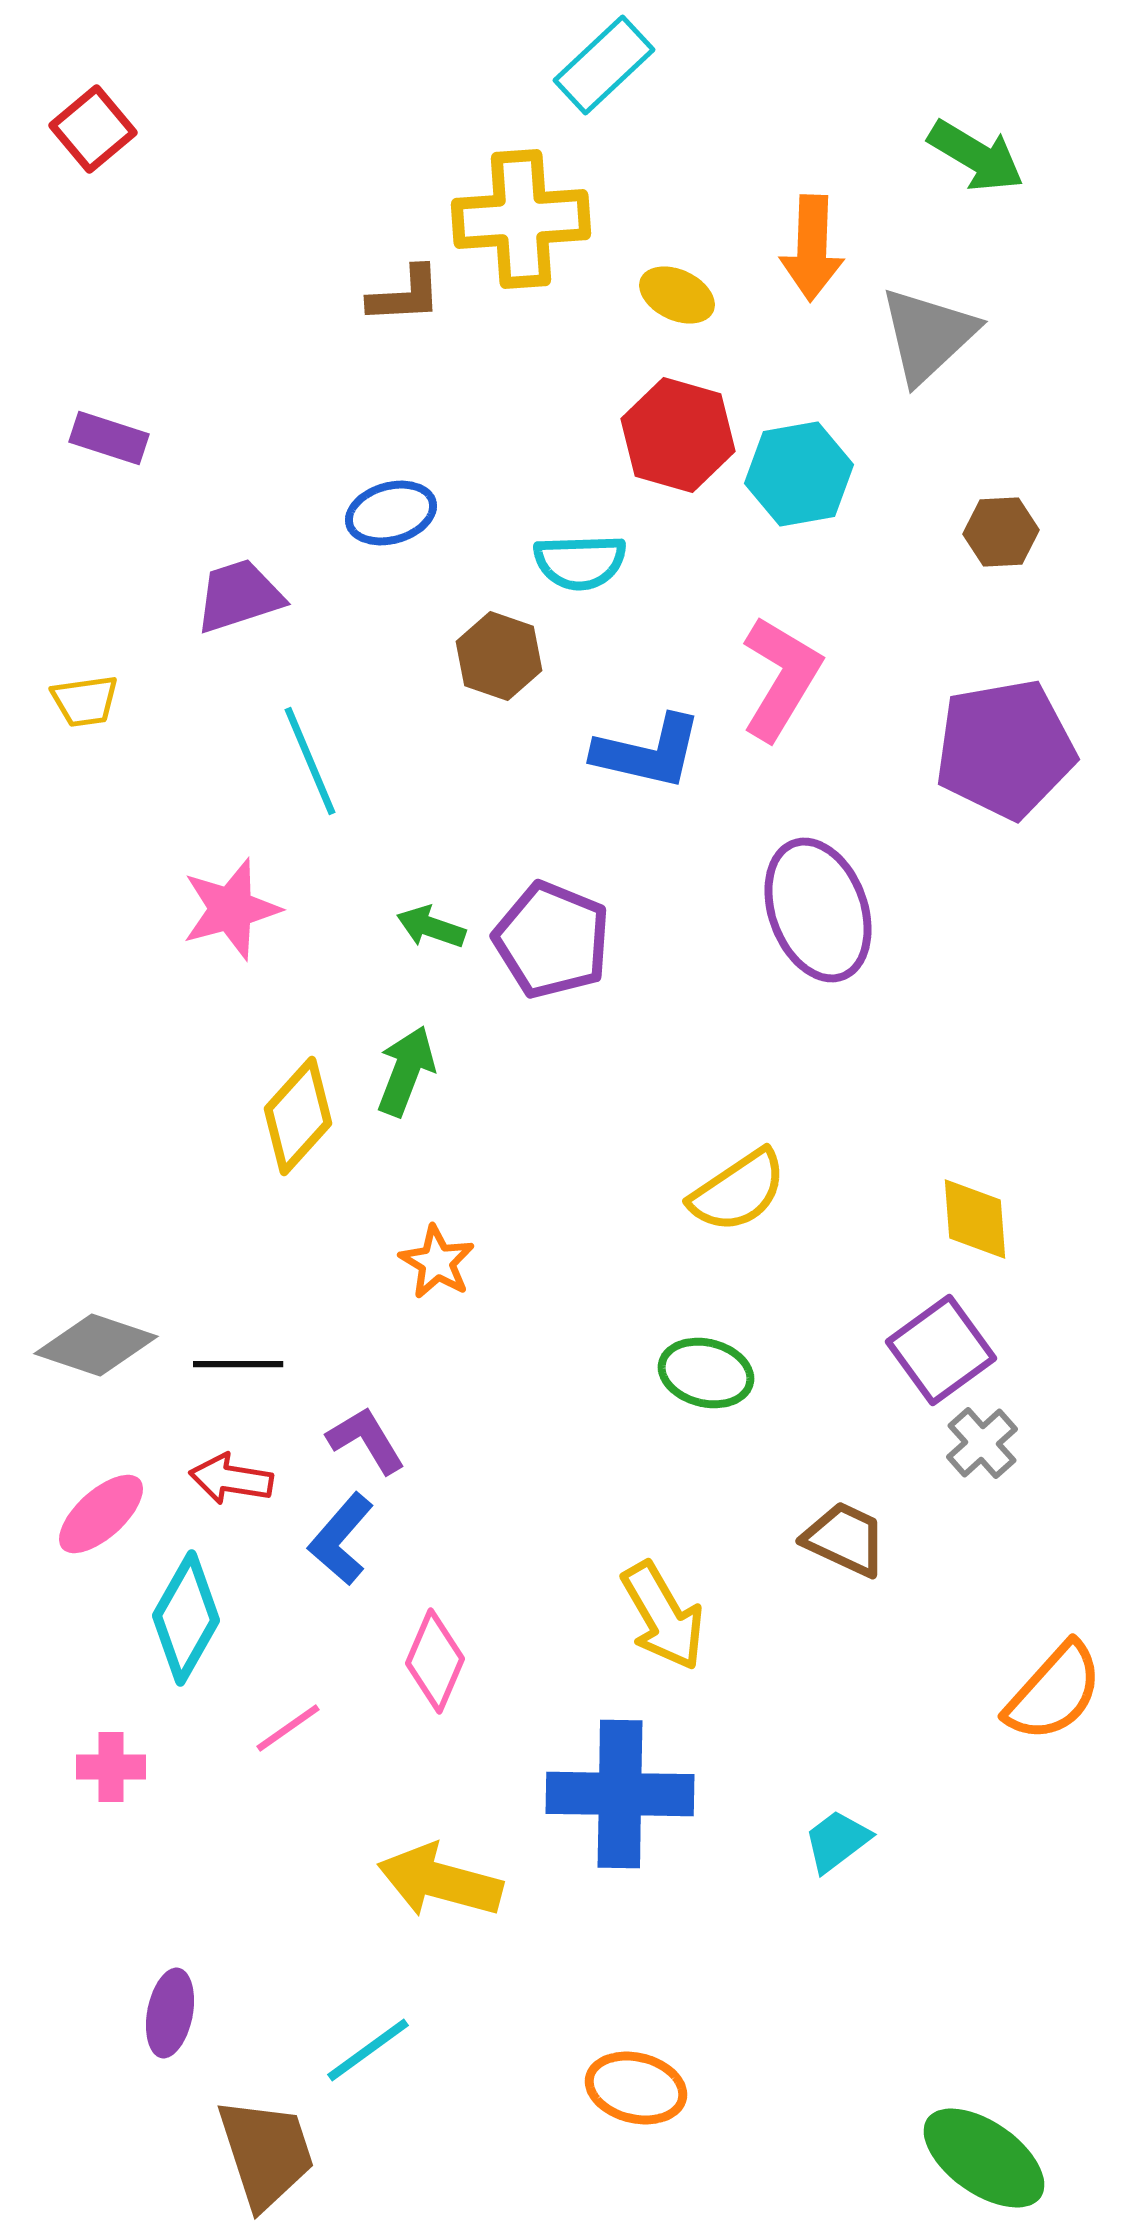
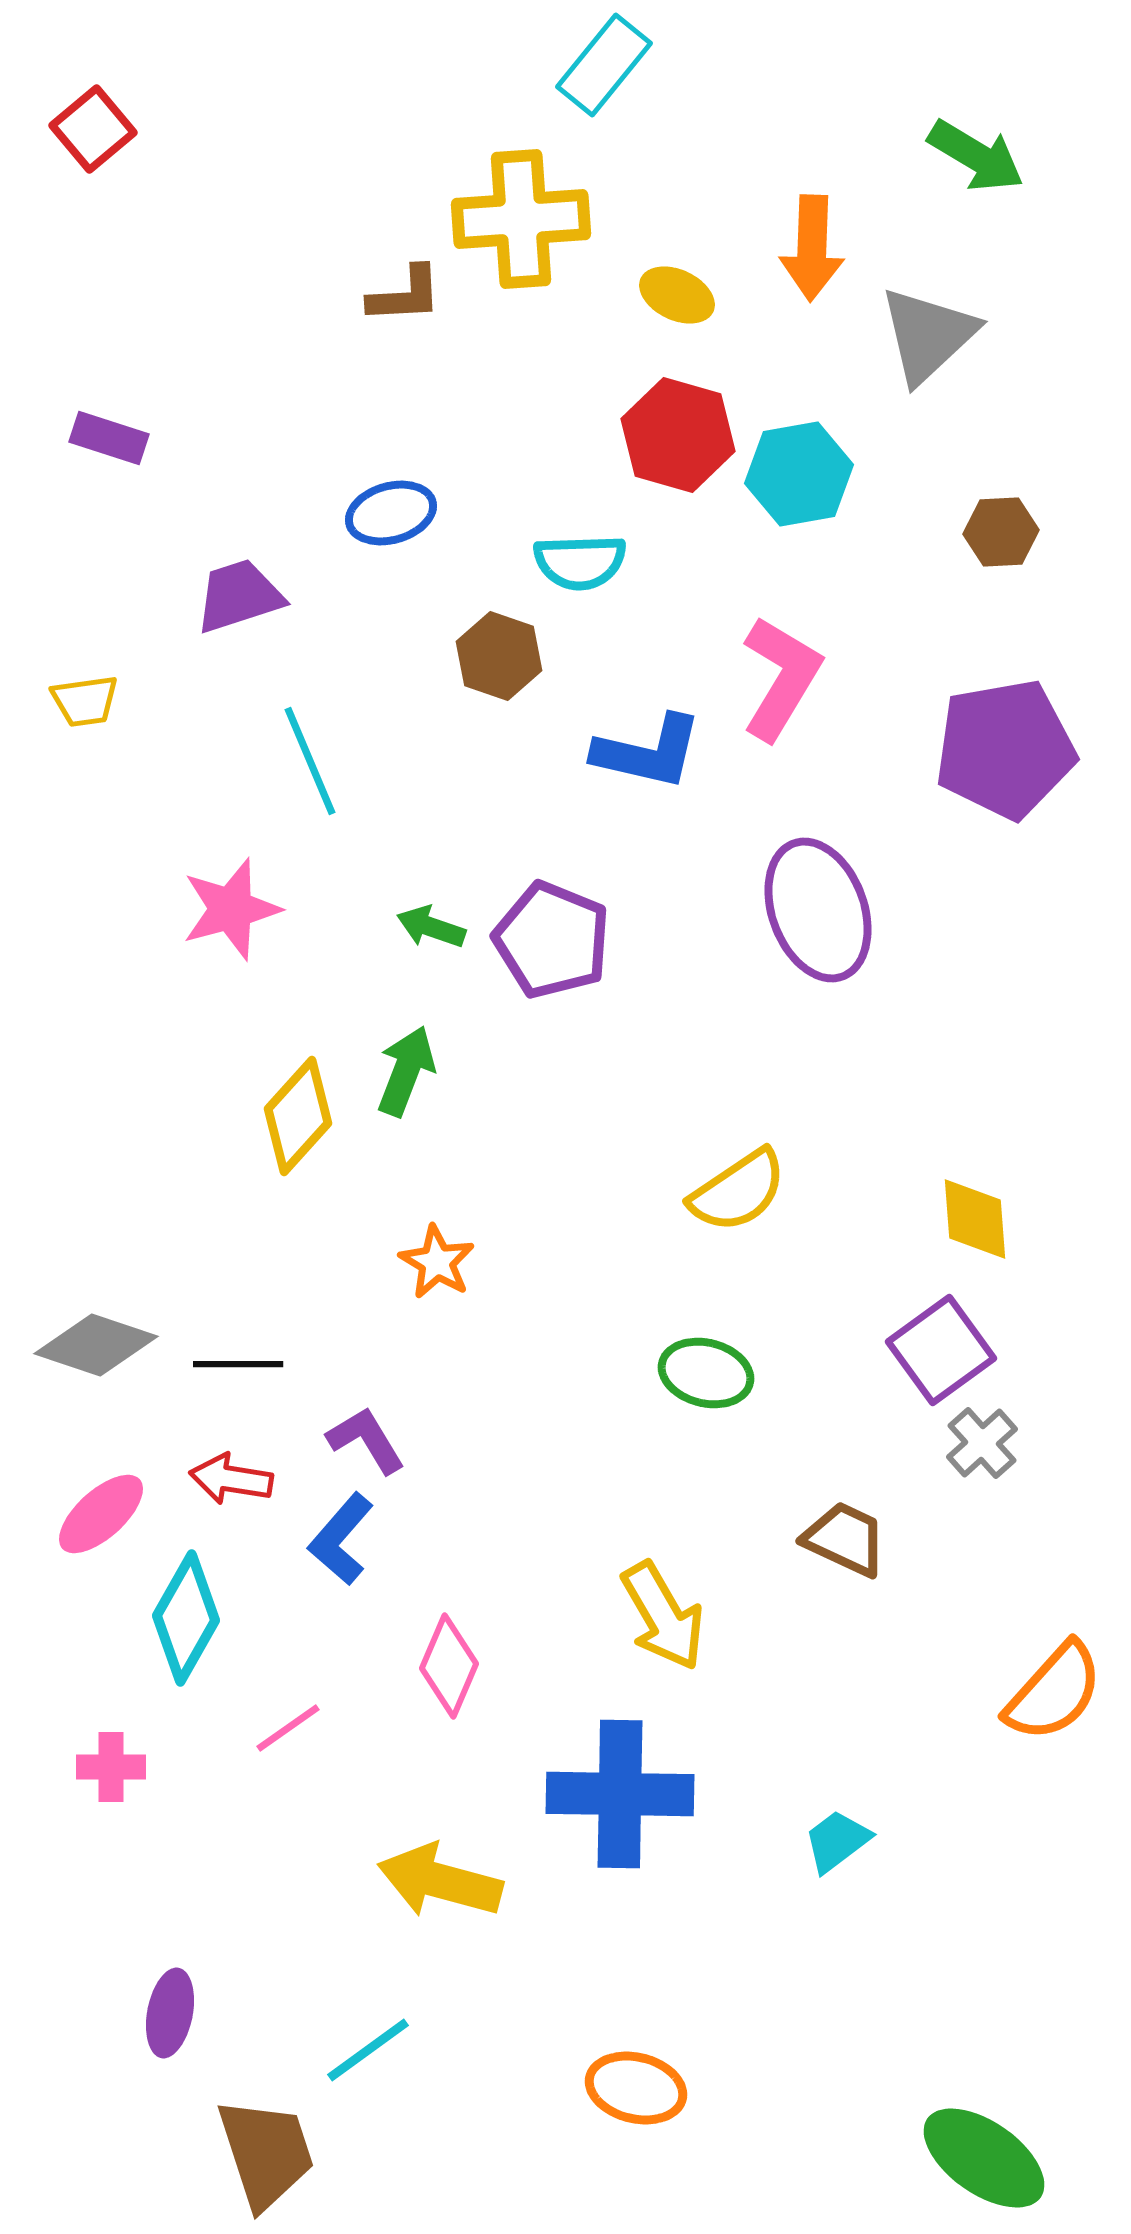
cyan rectangle at (604, 65): rotated 8 degrees counterclockwise
pink diamond at (435, 1661): moved 14 px right, 5 px down
